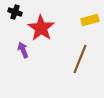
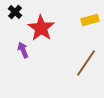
black cross: rotated 24 degrees clockwise
brown line: moved 6 px right, 4 px down; rotated 12 degrees clockwise
